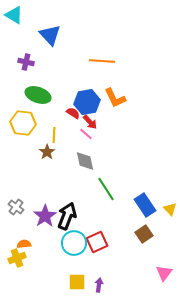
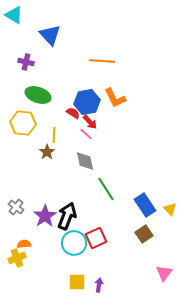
red square: moved 1 px left, 4 px up
